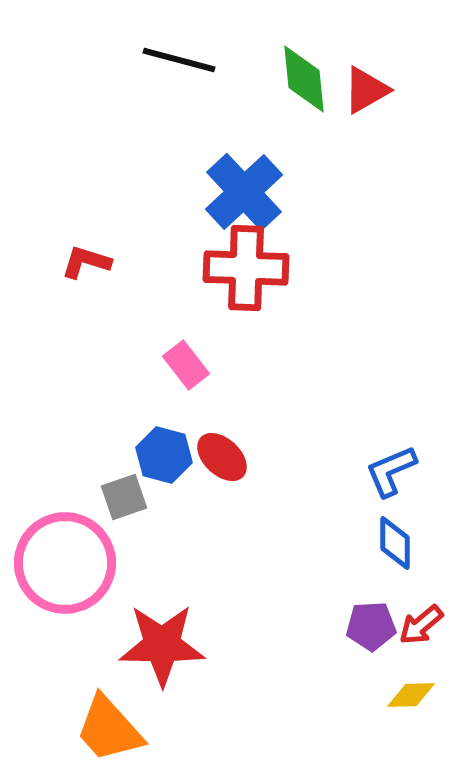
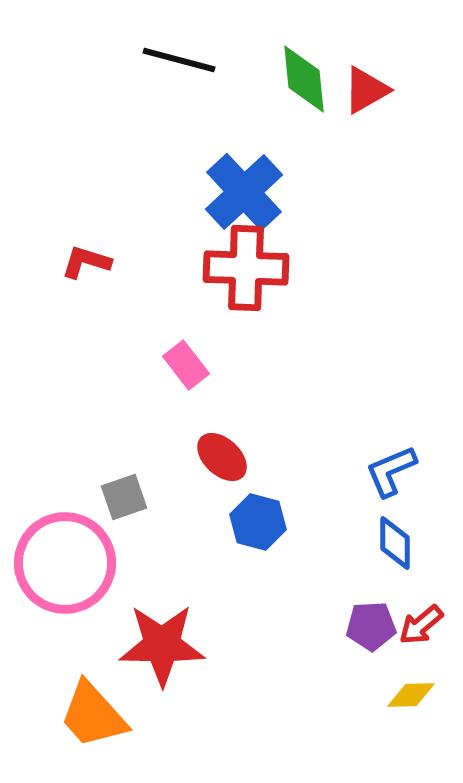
blue hexagon: moved 94 px right, 67 px down
orange trapezoid: moved 16 px left, 14 px up
